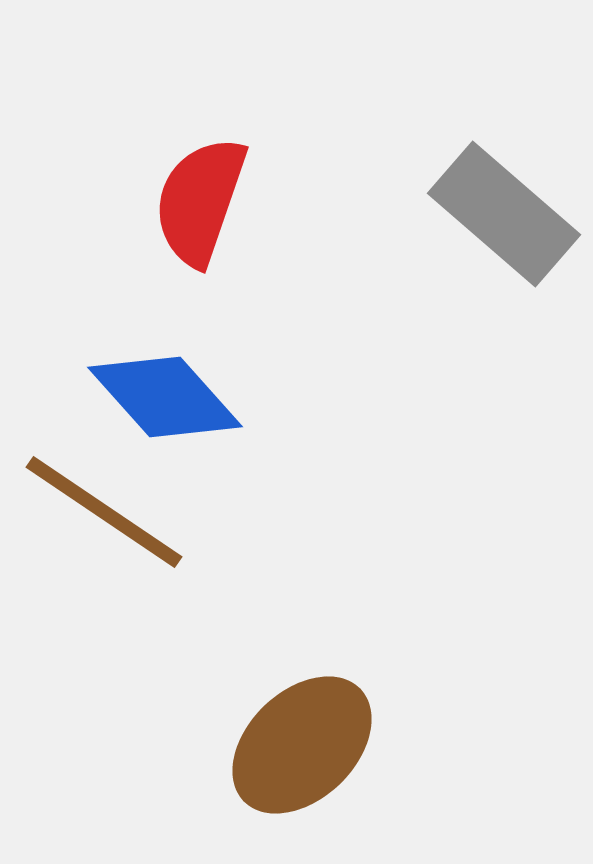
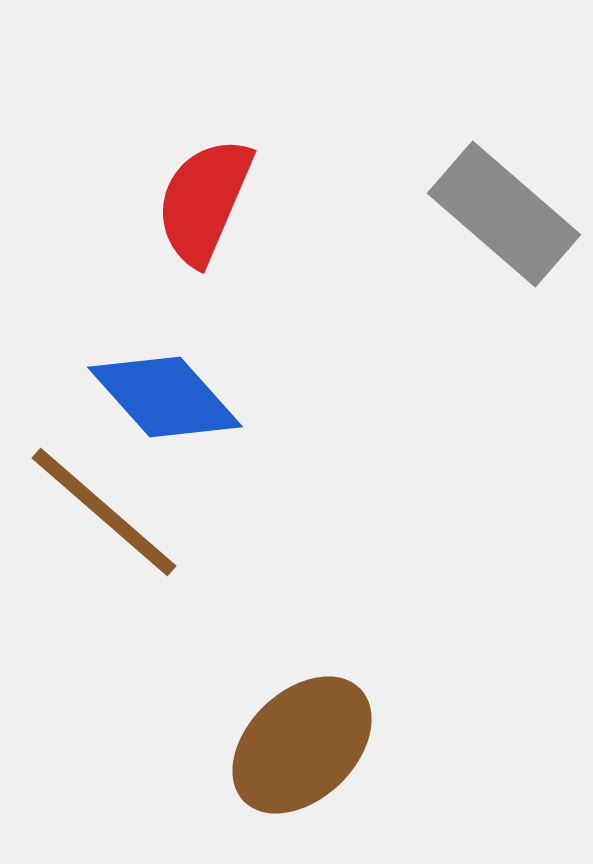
red semicircle: moved 4 px right; rotated 4 degrees clockwise
brown line: rotated 7 degrees clockwise
